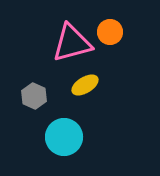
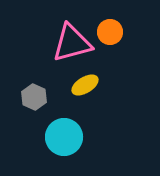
gray hexagon: moved 1 px down
